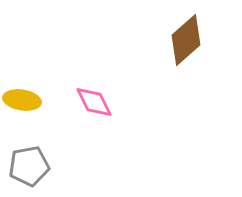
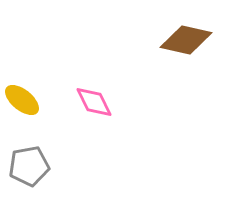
brown diamond: rotated 54 degrees clockwise
yellow ellipse: rotated 30 degrees clockwise
